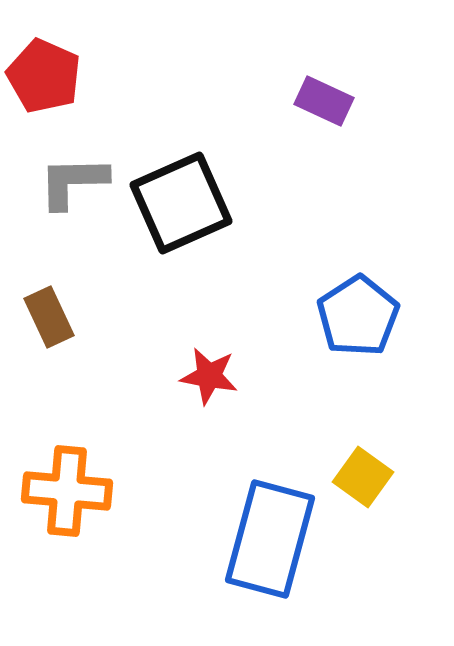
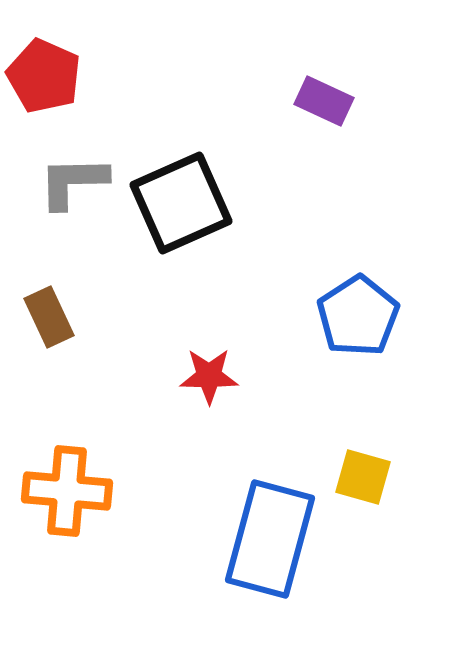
red star: rotated 10 degrees counterclockwise
yellow square: rotated 20 degrees counterclockwise
